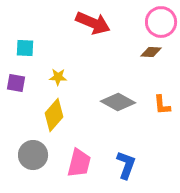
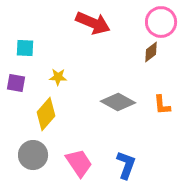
brown diamond: rotated 40 degrees counterclockwise
yellow diamond: moved 8 px left, 1 px up
pink trapezoid: rotated 48 degrees counterclockwise
